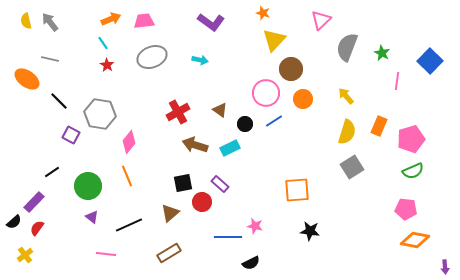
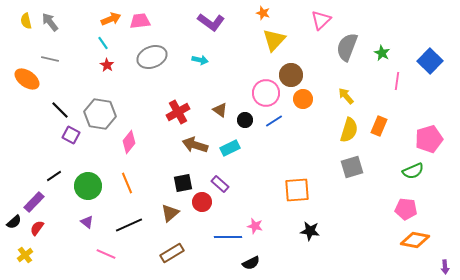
pink trapezoid at (144, 21): moved 4 px left
brown circle at (291, 69): moved 6 px down
black line at (59, 101): moved 1 px right, 9 px down
black circle at (245, 124): moved 4 px up
yellow semicircle at (347, 132): moved 2 px right, 2 px up
pink pentagon at (411, 139): moved 18 px right
gray square at (352, 167): rotated 15 degrees clockwise
black line at (52, 172): moved 2 px right, 4 px down
orange line at (127, 176): moved 7 px down
purple triangle at (92, 217): moved 5 px left, 5 px down
brown rectangle at (169, 253): moved 3 px right
pink line at (106, 254): rotated 18 degrees clockwise
